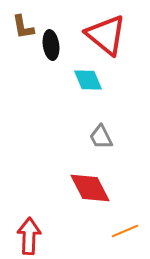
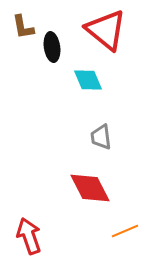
red triangle: moved 5 px up
black ellipse: moved 1 px right, 2 px down
gray trapezoid: rotated 20 degrees clockwise
red arrow: rotated 21 degrees counterclockwise
